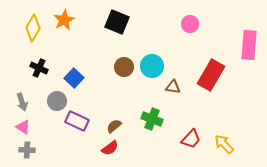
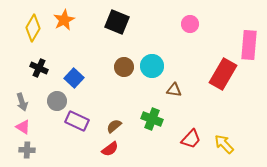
red rectangle: moved 12 px right, 1 px up
brown triangle: moved 1 px right, 3 px down
red semicircle: moved 1 px down
